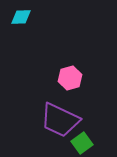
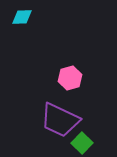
cyan diamond: moved 1 px right
green square: rotated 10 degrees counterclockwise
